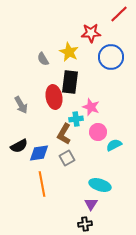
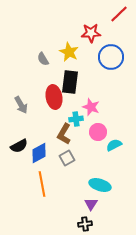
blue diamond: rotated 20 degrees counterclockwise
